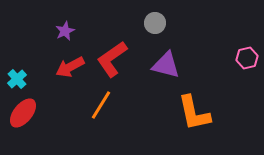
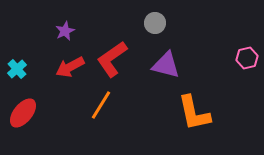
cyan cross: moved 10 px up
